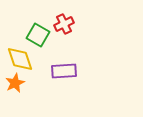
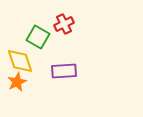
green square: moved 2 px down
yellow diamond: moved 2 px down
orange star: moved 2 px right, 1 px up
